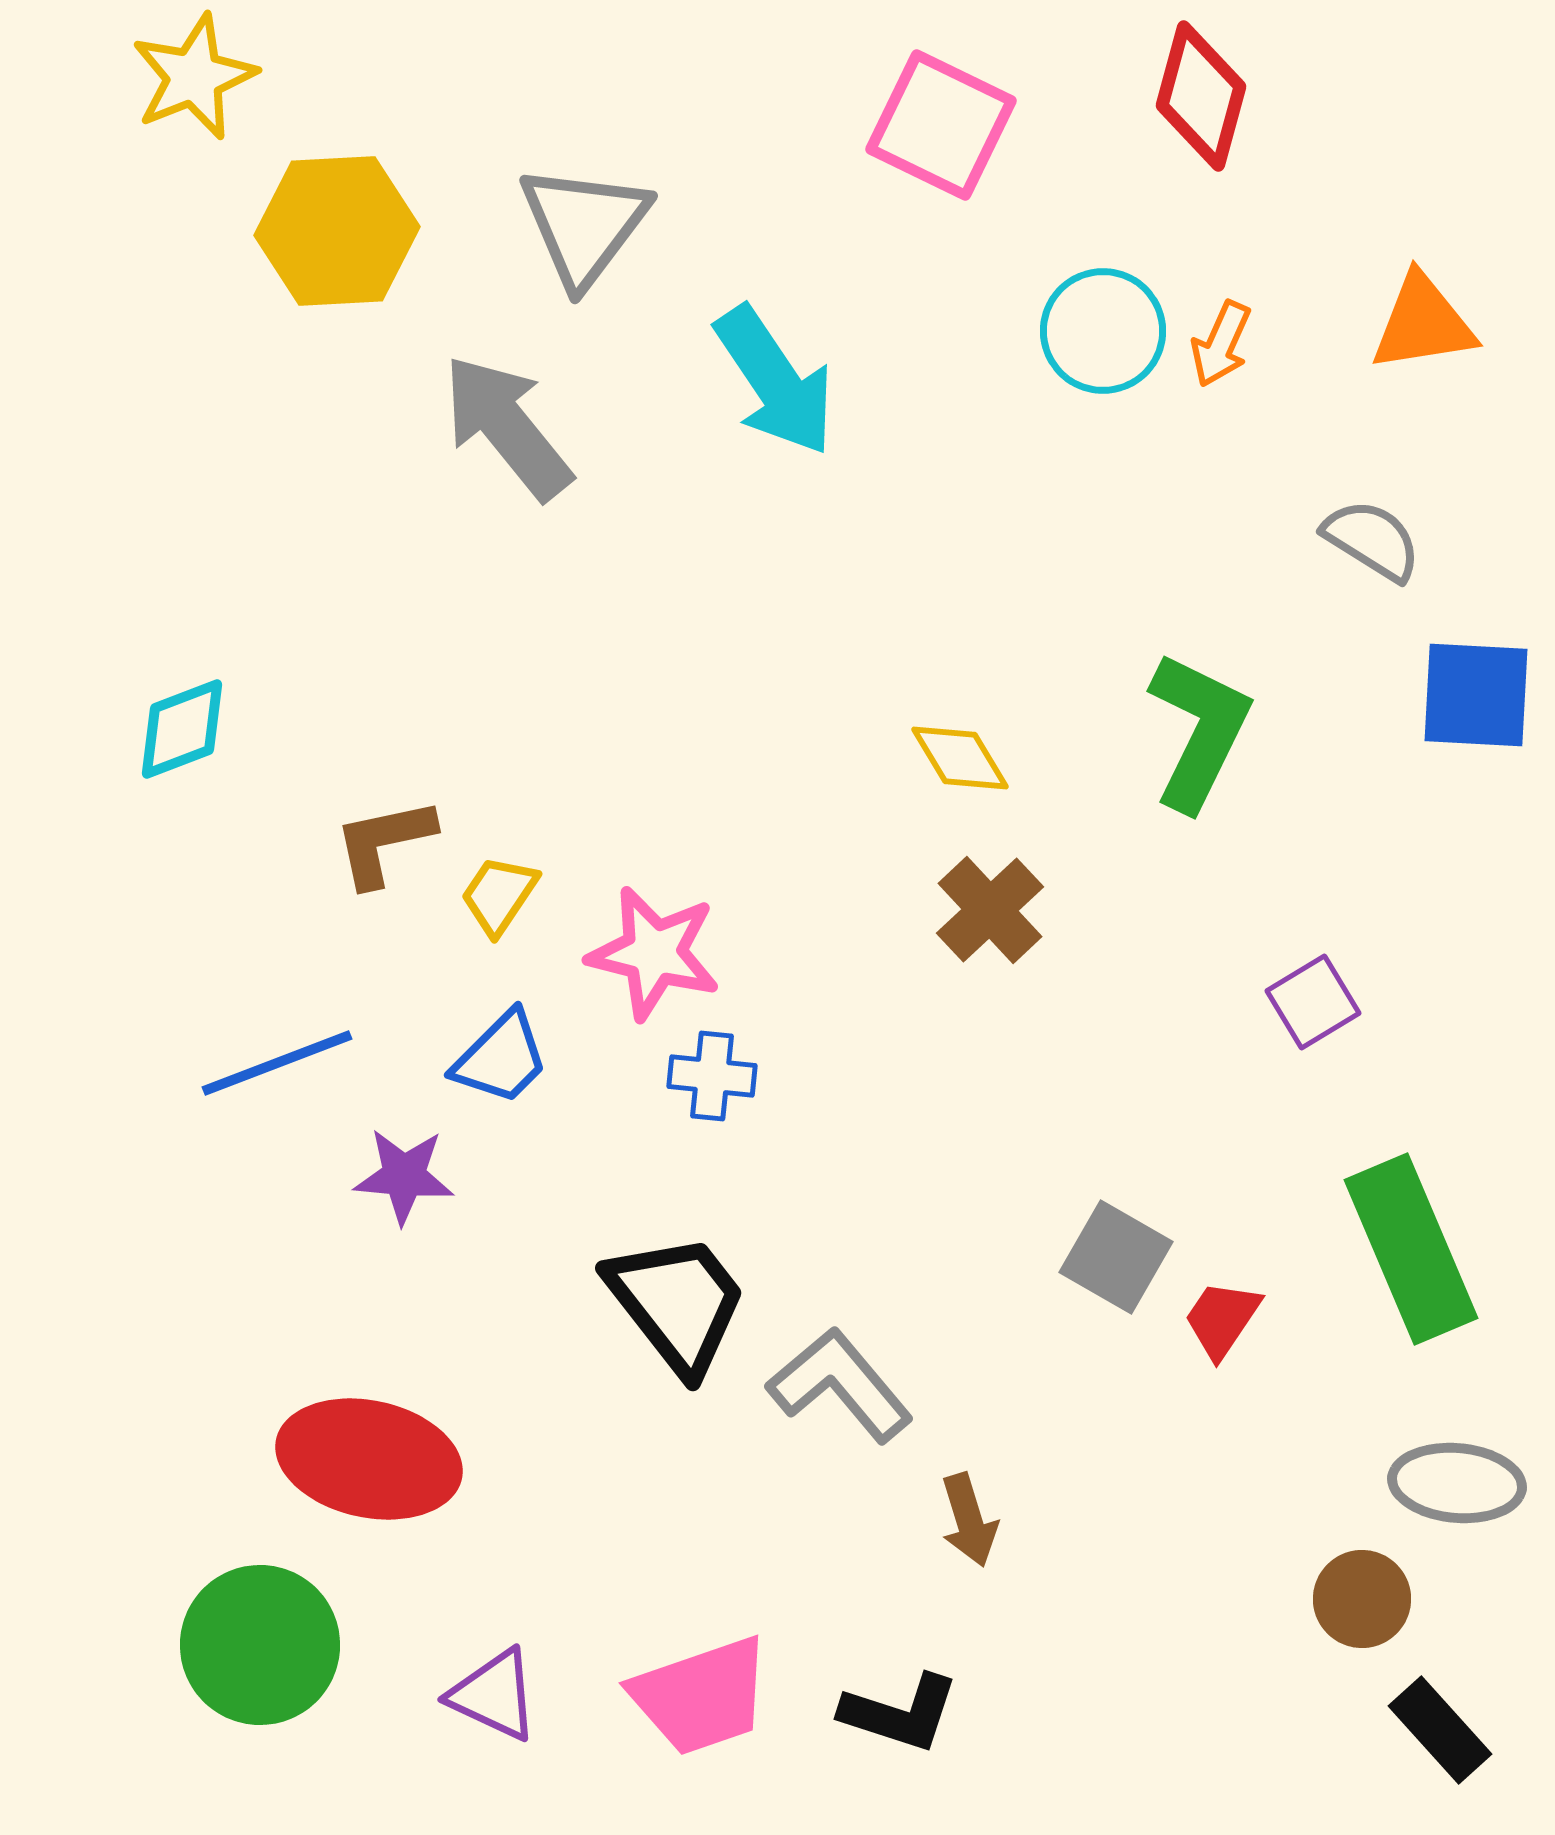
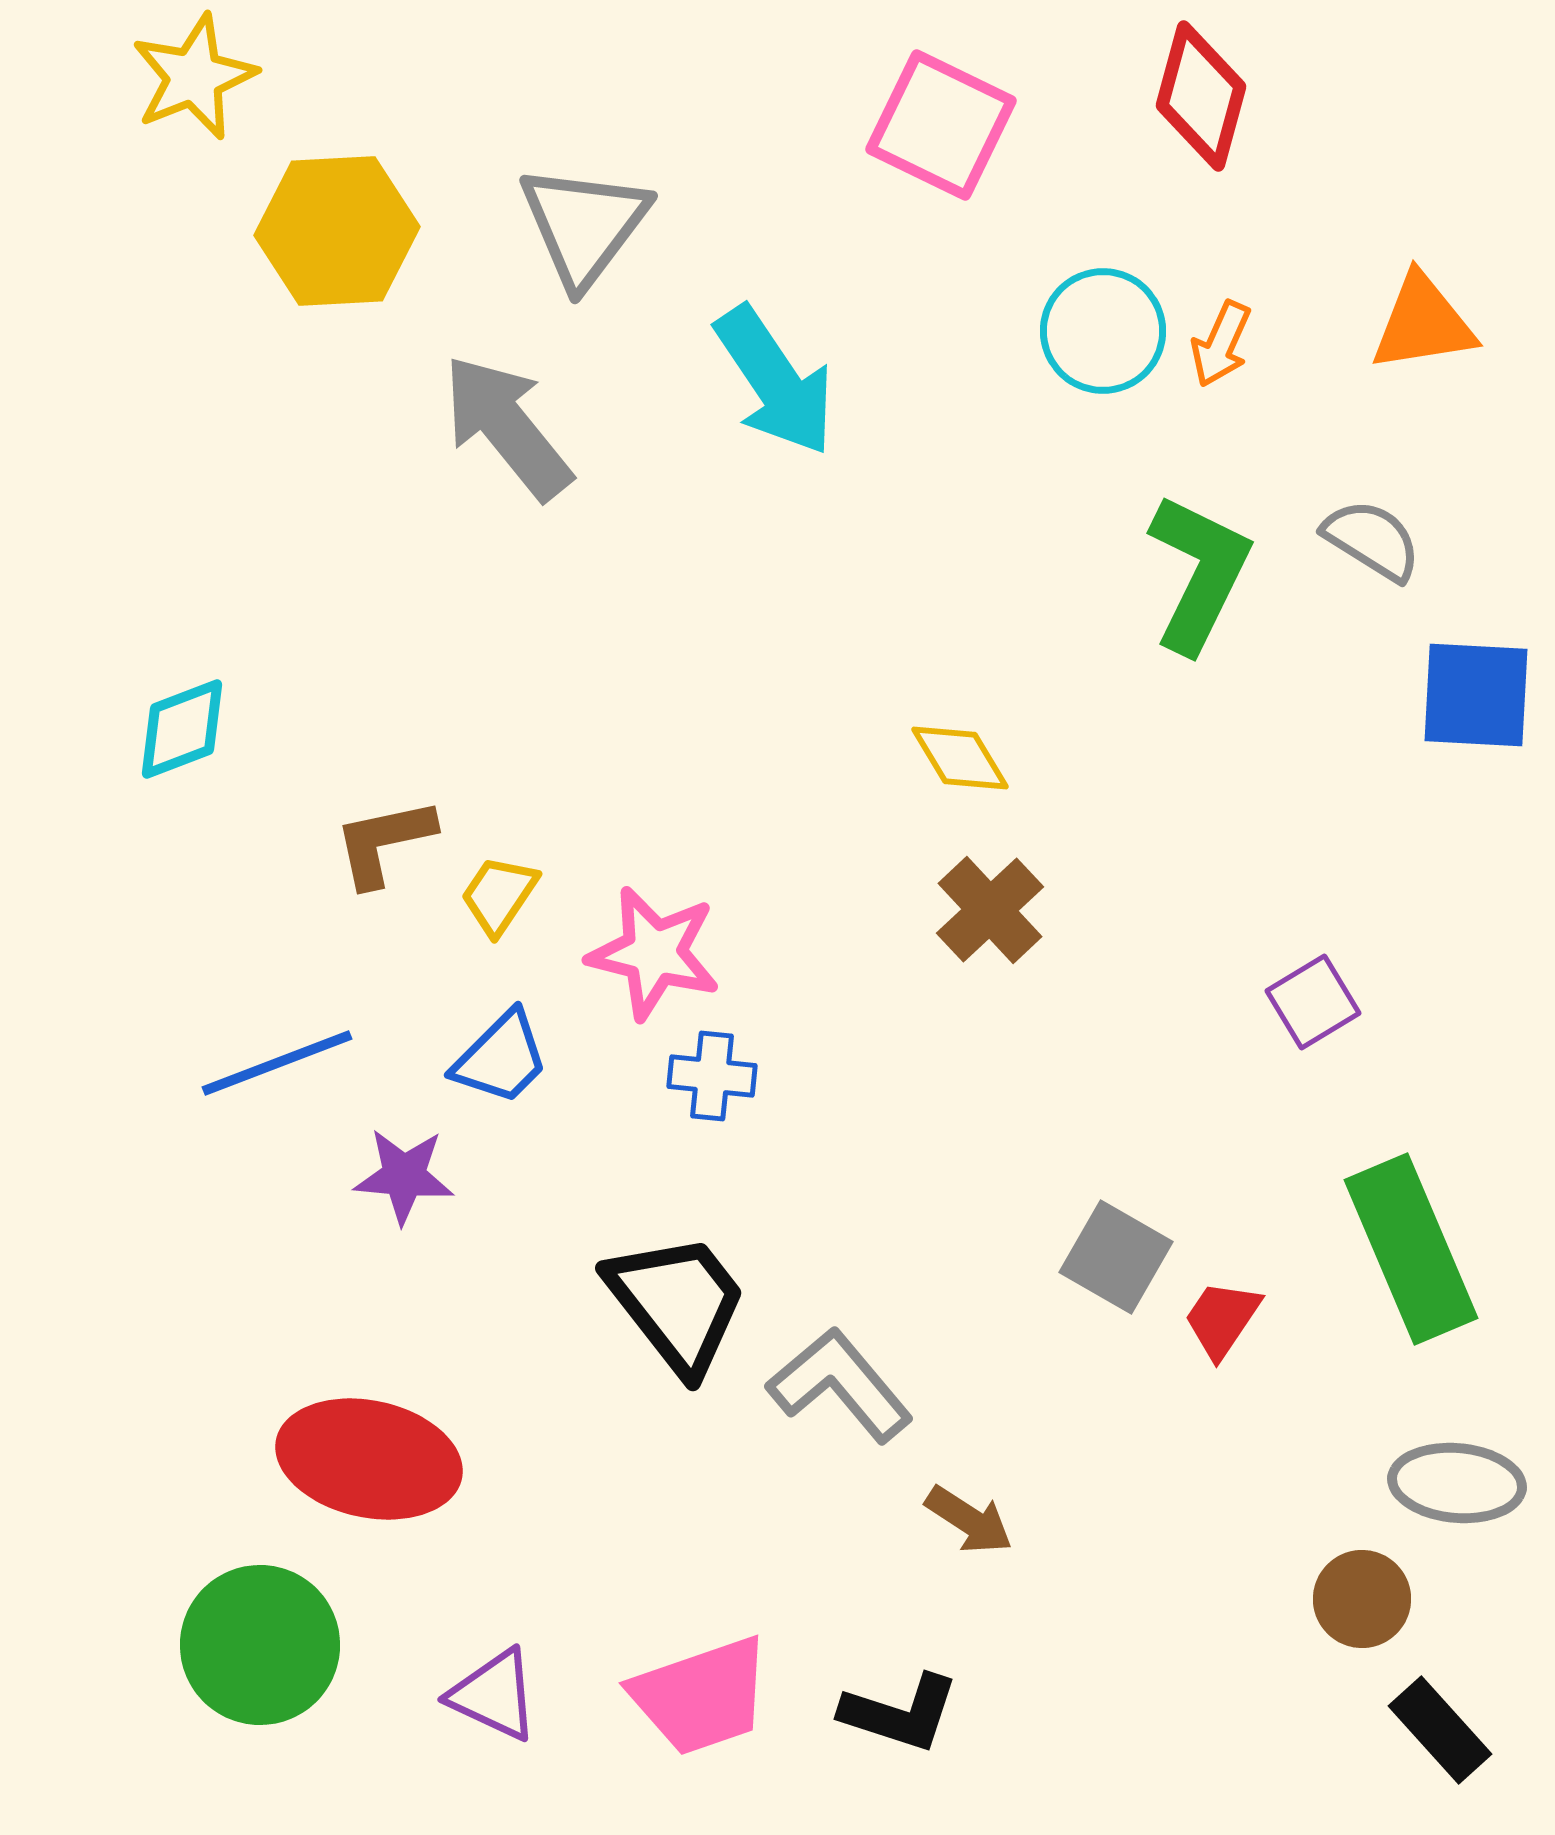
green L-shape: moved 158 px up
brown arrow: rotated 40 degrees counterclockwise
